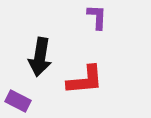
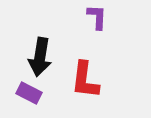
red L-shape: rotated 102 degrees clockwise
purple rectangle: moved 11 px right, 8 px up
